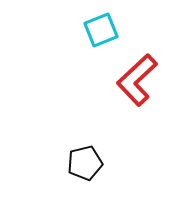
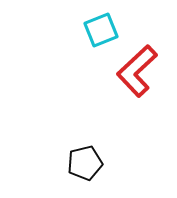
red L-shape: moved 9 px up
